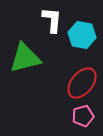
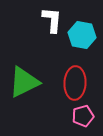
green triangle: moved 1 px left, 24 px down; rotated 12 degrees counterclockwise
red ellipse: moved 7 px left; rotated 36 degrees counterclockwise
